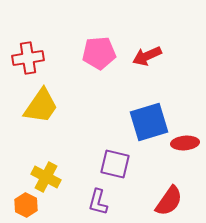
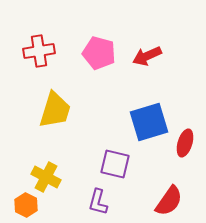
pink pentagon: rotated 20 degrees clockwise
red cross: moved 11 px right, 7 px up
yellow trapezoid: moved 14 px right, 4 px down; rotated 18 degrees counterclockwise
red ellipse: rotated 68 degrees counterclockwise
